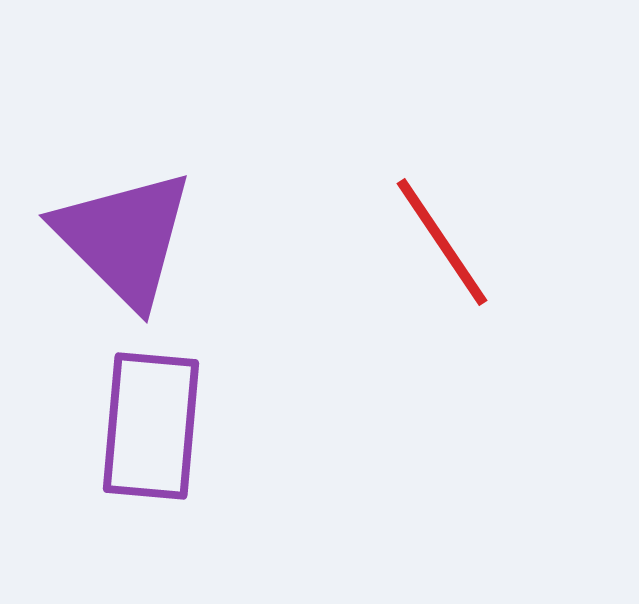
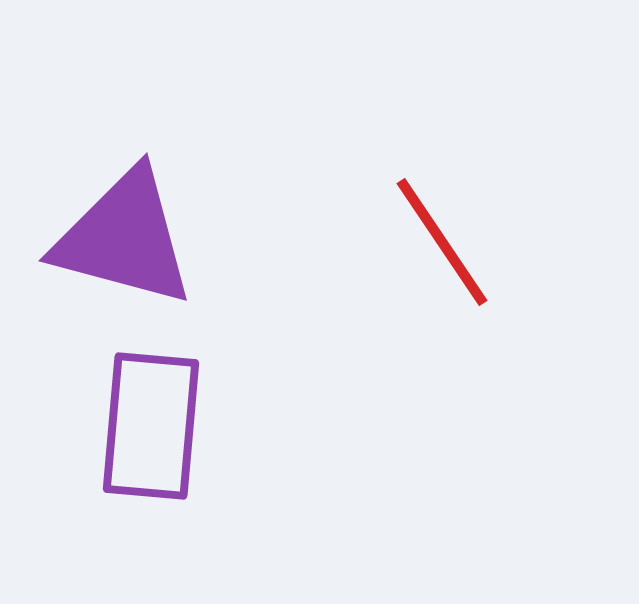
purple triangle: rotated 30 degrees counterclockwise
